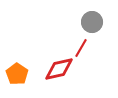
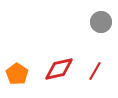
gray circle: moved 9 px right
red line: moved 14 px right, 23 px down
